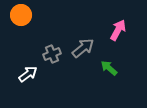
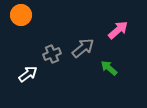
pink arrow: rotated 20 degrees clockwise
